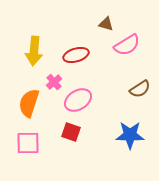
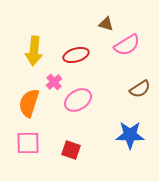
red square: moved 18 px down
